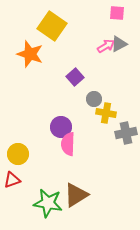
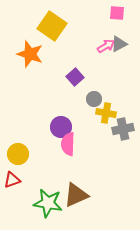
gray cross: moved 3 px left, 4 px up
brown triangle: rotated 8 degrees clockwise
